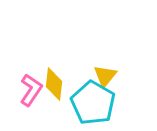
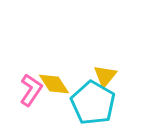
yellow diamond: rotated 40 degrees counterclockwise
